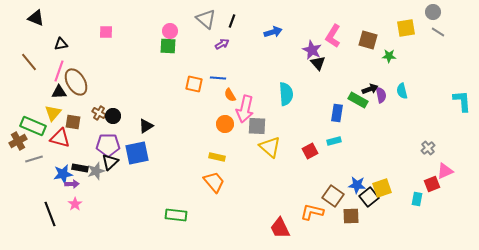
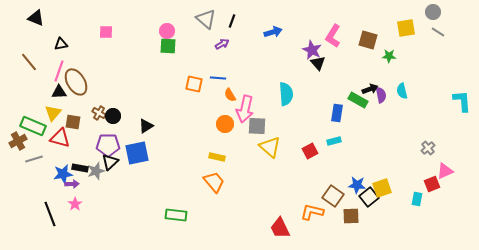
pink circle at (170, 31): moved 3 px left
